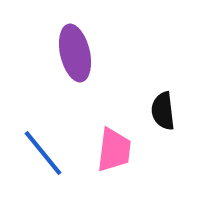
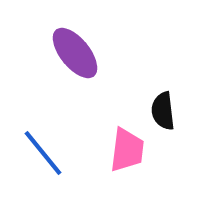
purple ellipse: rotated 26 degrees counterclockwise
pink trapezoid: moved 13 px right
